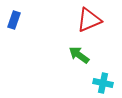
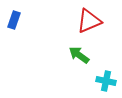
red triangle: moved 1 px down
cyan cross: moved 3 px right, 2 px up
